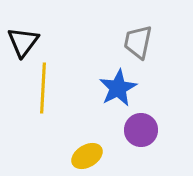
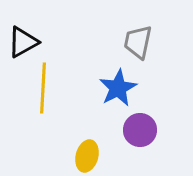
black triangle: rotated 24 degrees clockwise
purple circle: moved 1 px left
yellow ellipse: rotated 44 degrees counterclockwise
